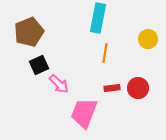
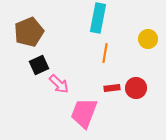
red circle: moved 2 px left
